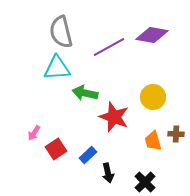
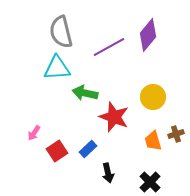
purple diamond: moved 4 px left; rotated 60 degrees counterclockwise
brown cross: rotated 21 degrees counterclockwise
red square: moved 1 px right, 2 px down
blue rectangle: moved 6 px up
black cross: moved 5 px right
